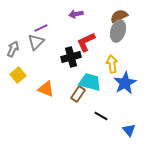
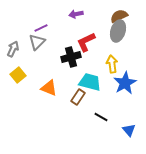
gray triangle: moved 1 px right
orange triangle: moved 3 px right, 1 px up
brown rectangle: moved 3 px down
black line: moved 1 px down
